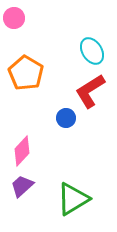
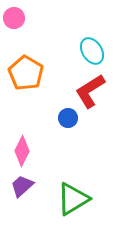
blue circle: moved 2 px right
pink diamond: rotated 16 degrees counterclockwise
